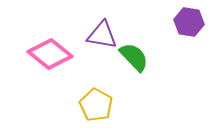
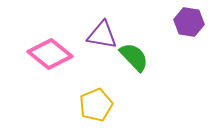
yellow pentagon: rotated 20 degrees clockwise
